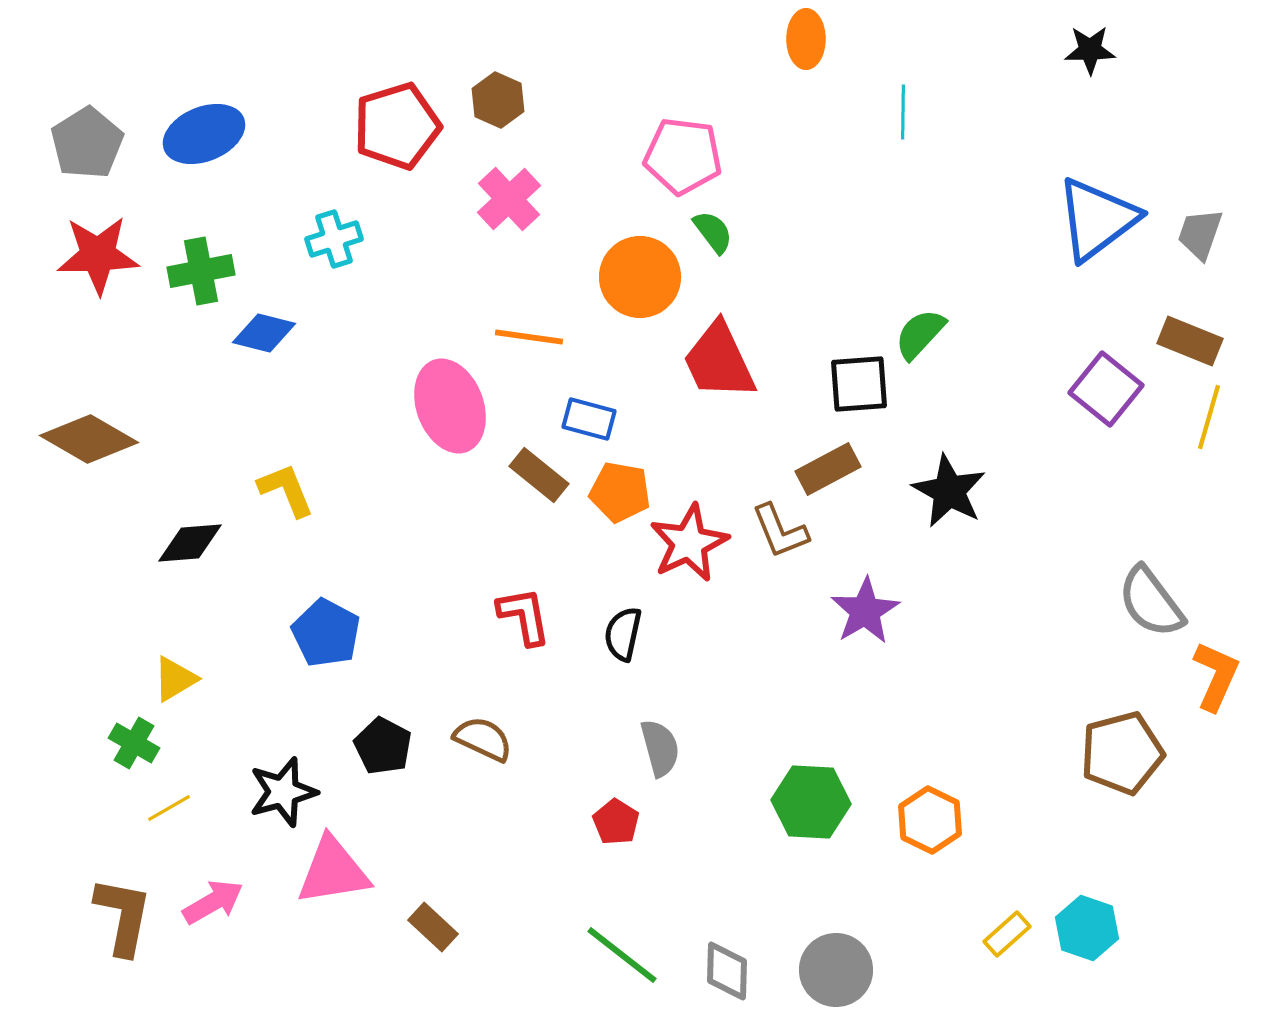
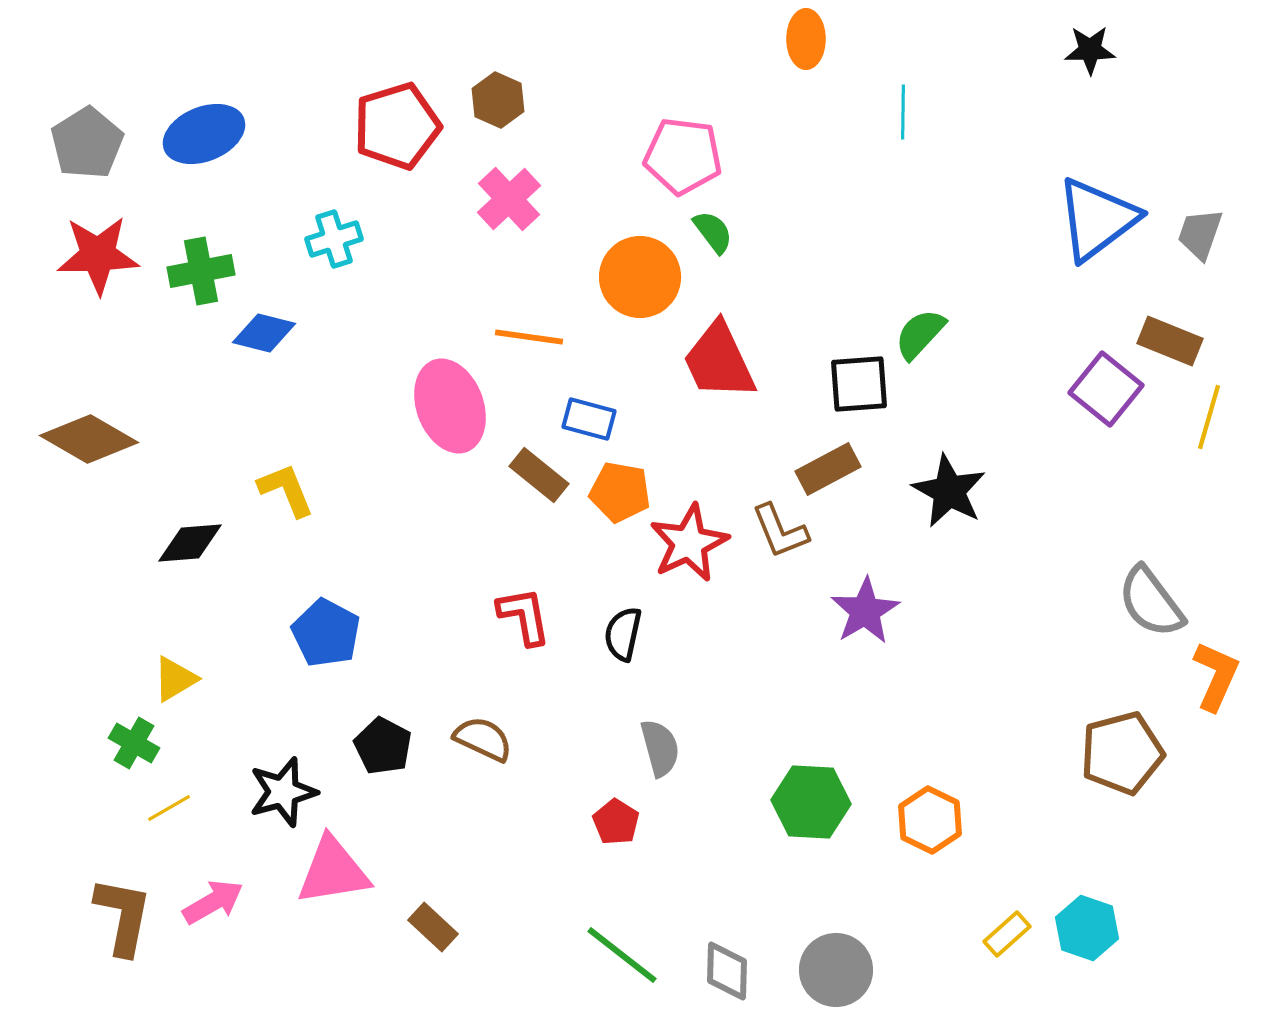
brown rectangle at (1190, 341): moved 20 px left
